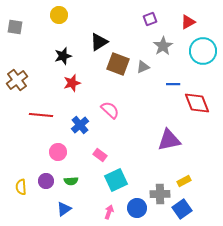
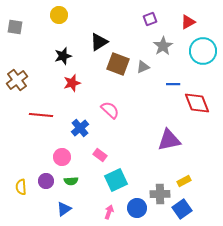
blue cross: moved 3 px down
pink circle: moved 4 px right, 5 px down
